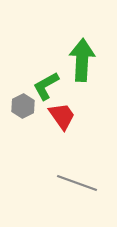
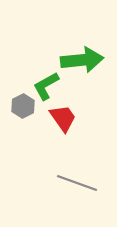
green arrow: rotated 81 degrees clockwise
red trapezoid: moved 1 px right, 2 px down
